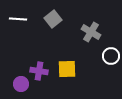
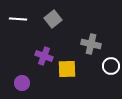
gray cross: moved 12 px down; rotated 18 degrees counterclockwise
white circle: moved 10 px down
purple cross: moved 5 px right, 15 px up; rotated 12 degrees clockwise
purple circle: moved 1 px right, 1 px up
